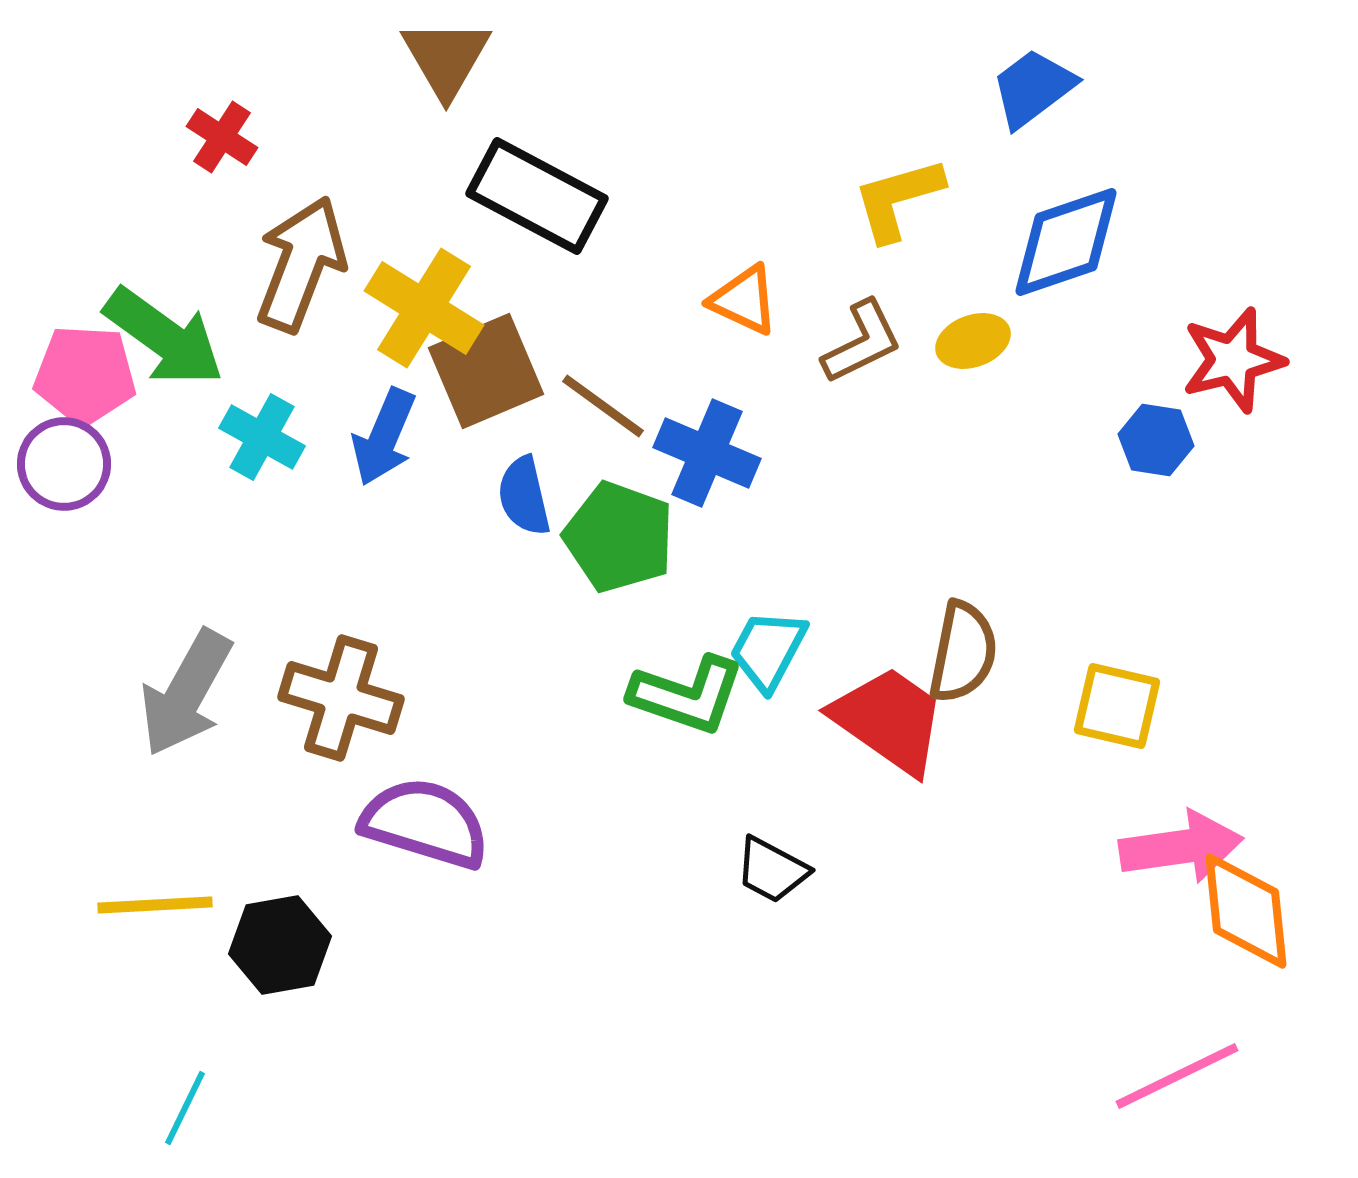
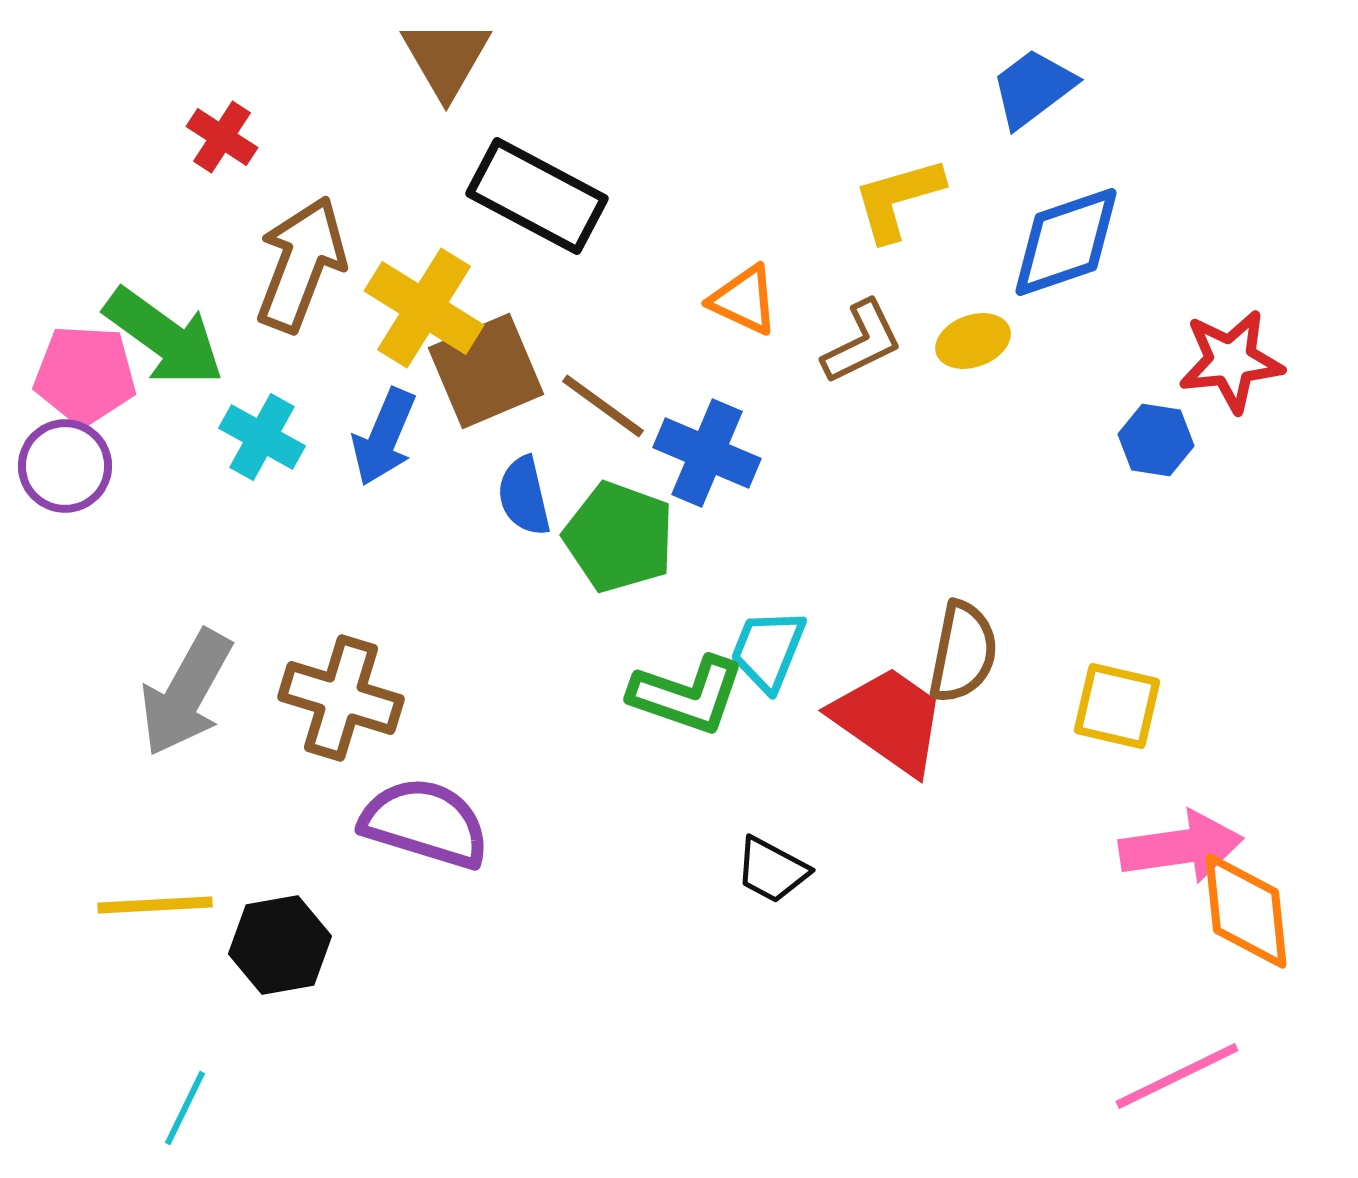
red star: moved 2 px left, 1 px down; rotated 8 degrees clockwise
purple circle: moved 1 px right, 2 px down
cyan trapezoid: rotated 6 degrees counterclockwise
